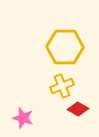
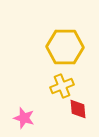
red diamond: rotated 55 degrees clockwise
pink star: moved 1 px right
